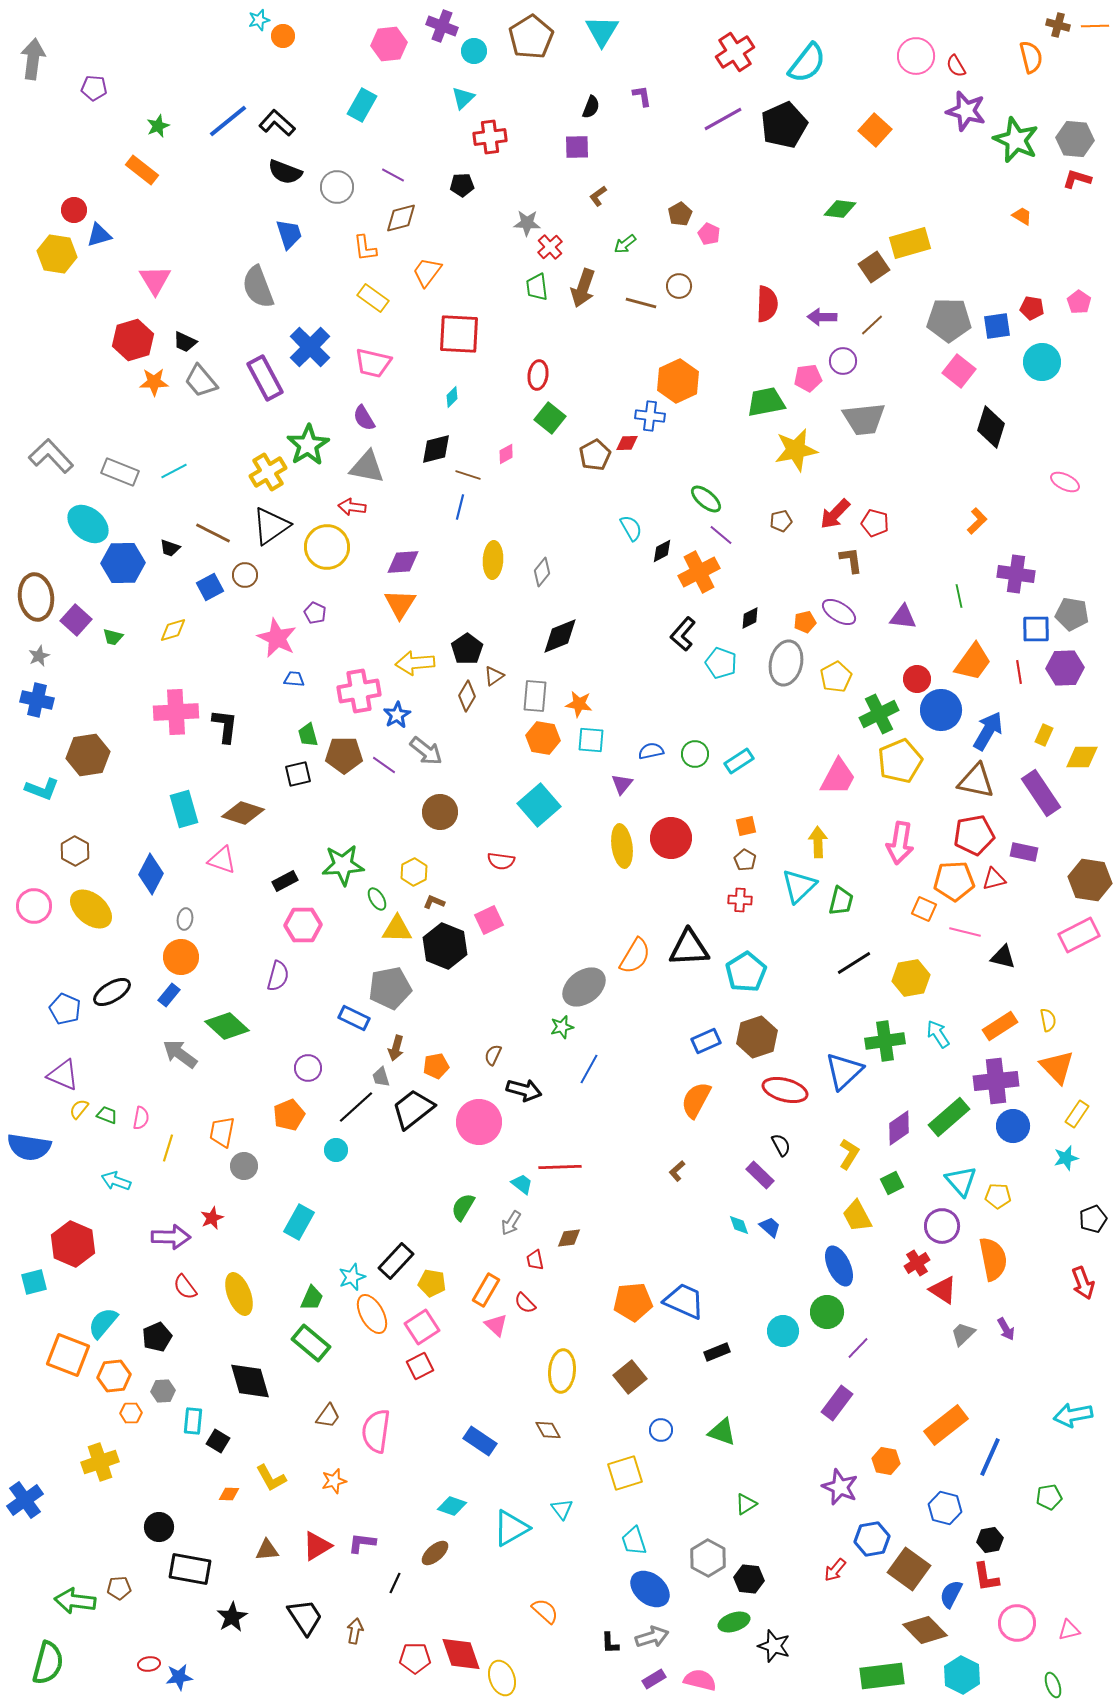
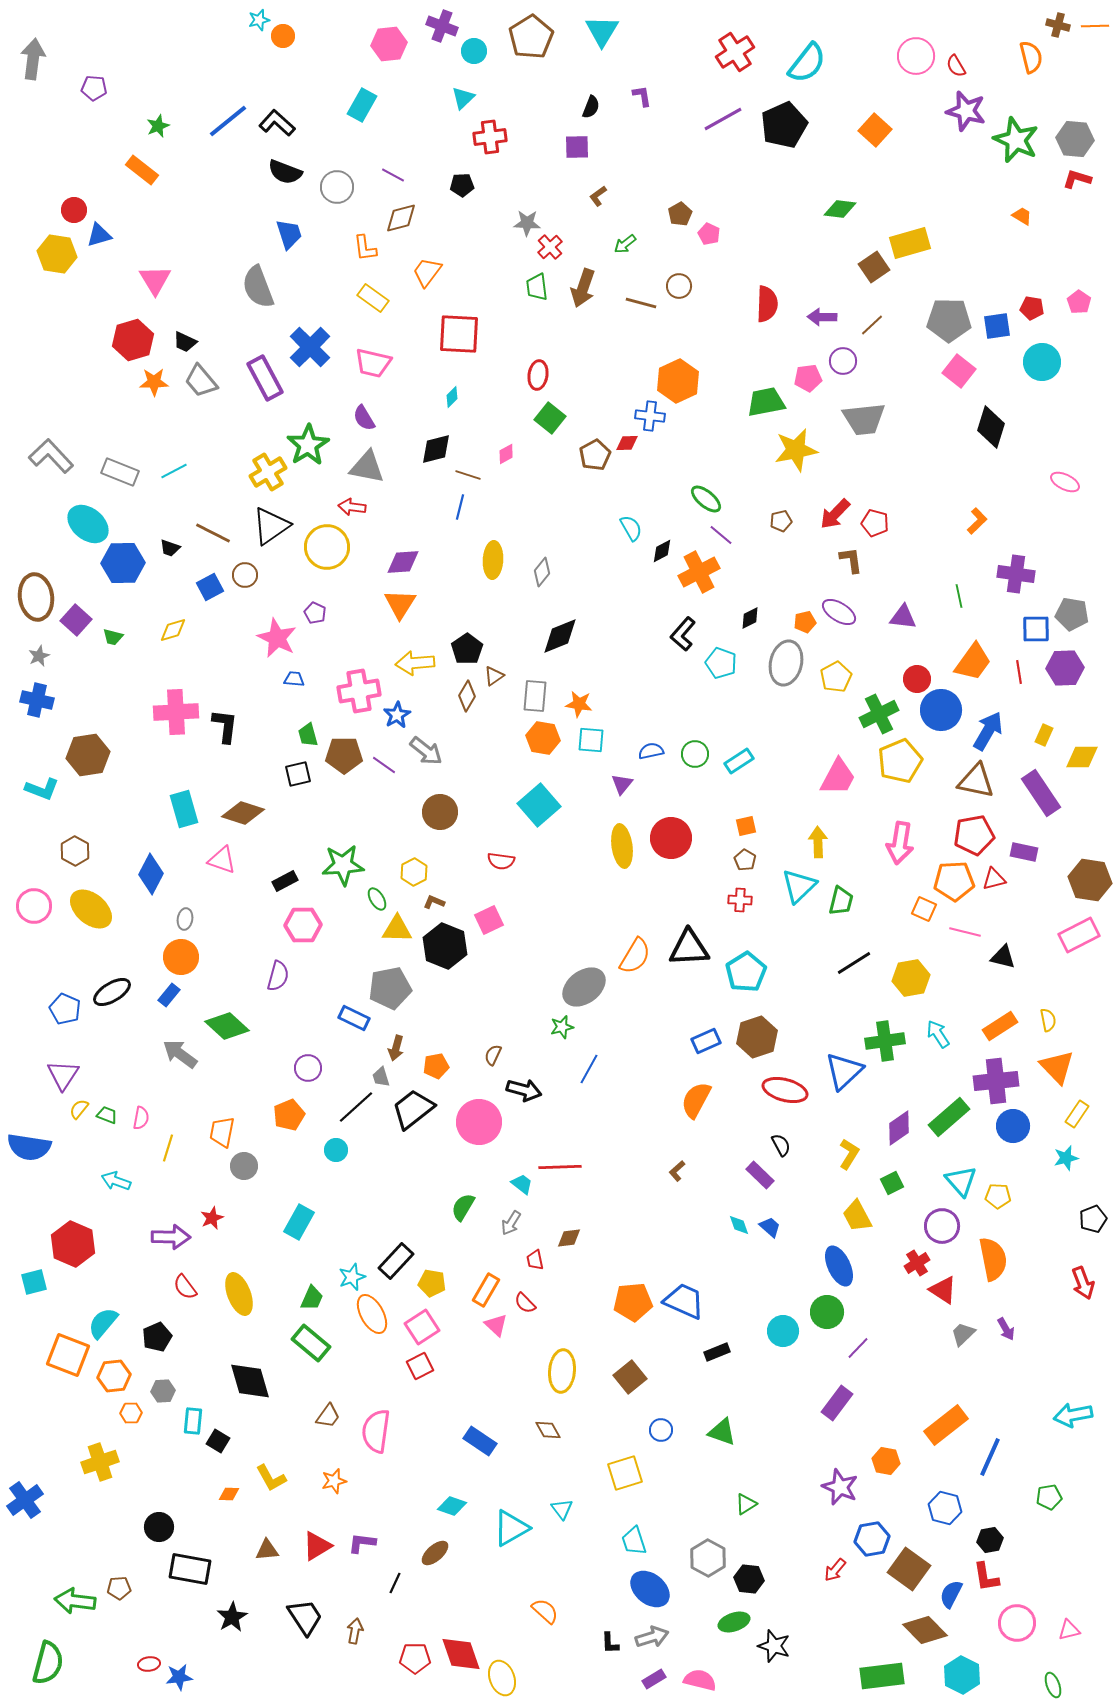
purple triangle at (63, 1075): rotated 40 degrees clockwise
